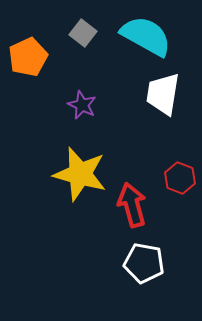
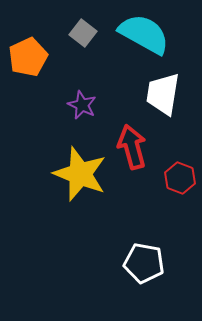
cyan semicircle: moved 2 px left, 2 px up
yellow star: rotated 6 degrees clockwise
red arrow: moved 58 px up
